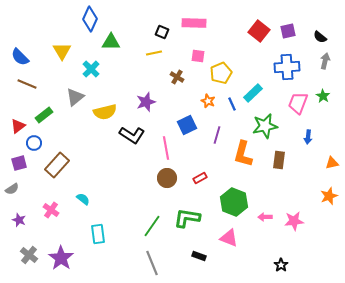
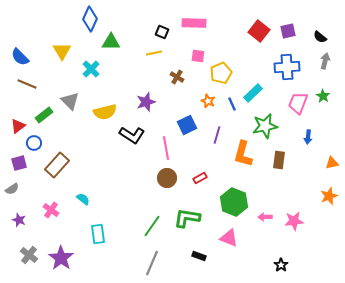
gray triangle at (75, 97): moved 5 px left, 4 px down; rotated 36 degrees counterclockwise
gray line at (152, 263): rotated 45 degrees clockwise
